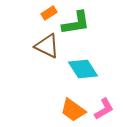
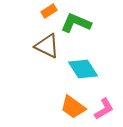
orange rectangle: moved 2 px up
green L-shape: rotated 148 degrees counterclockwise
orange trapezoid: moved 3 px up
